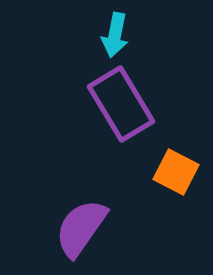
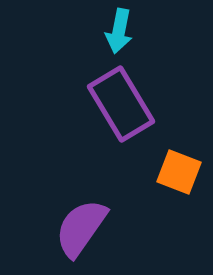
cyan arrow: moved 4 px right, 4 px up
orange square: moved 3 px right; rotated 6 degrees counterclockwise
